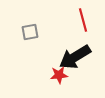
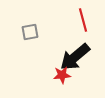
black arrow: rotated 8 degrees counterclockwise
red star: moved 3 px right
